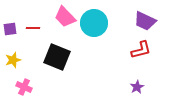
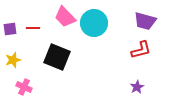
purple trapezoid: rotated 10 degrees counterclockwise
